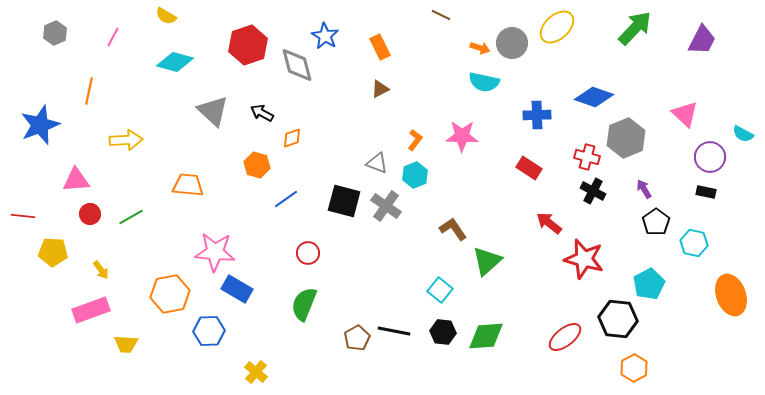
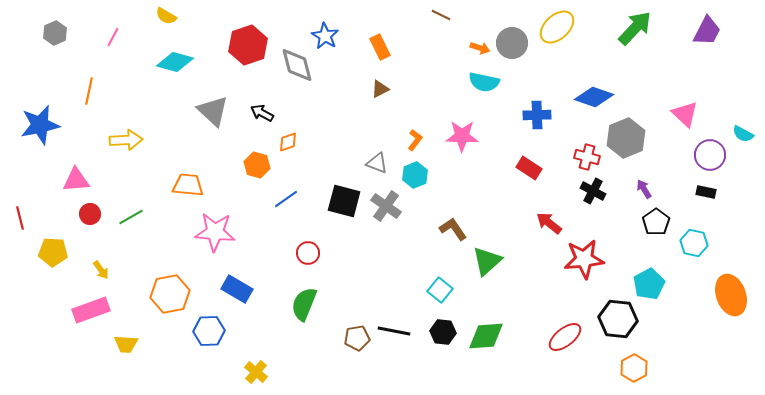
purple trapezoid at (702, 40): moved 5 px right, 9 px up
blue star at (40, 125): rotated 9 degrees clockwise
orange diamond at (292, 138): moved 4 px left, 4 px down
purple circle at (710, 157): moved 2 px up
red line at (23, 216): moved 3 px left, 2 px down; rotated 70 degrees clockwise
pink star at (215, 252): moved 20 px up
red star at (584, 259): rotated 21 degrees counterclockwise
brown pentagon at (357, 338): rotated 20 degrees clockwise
